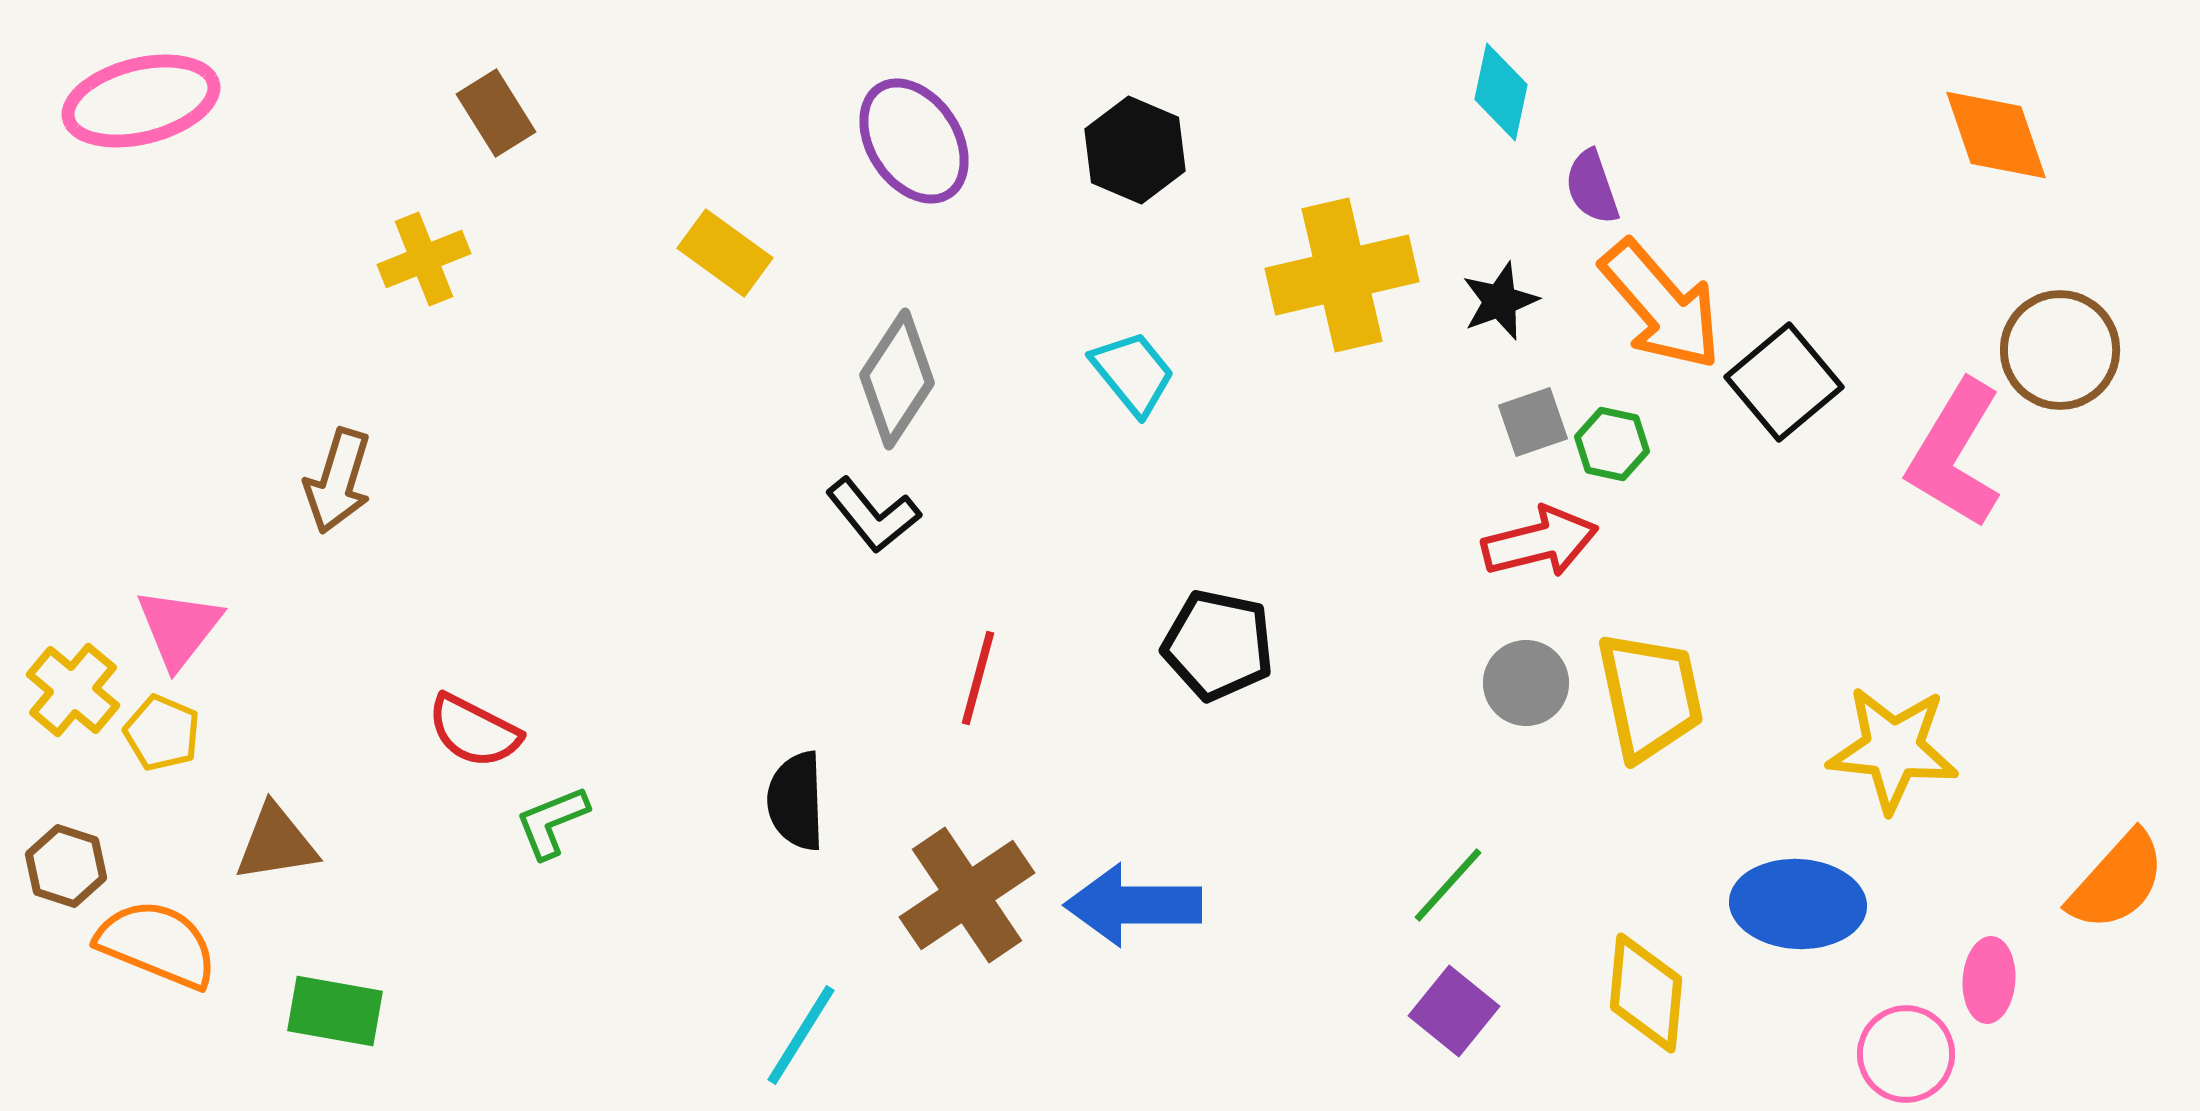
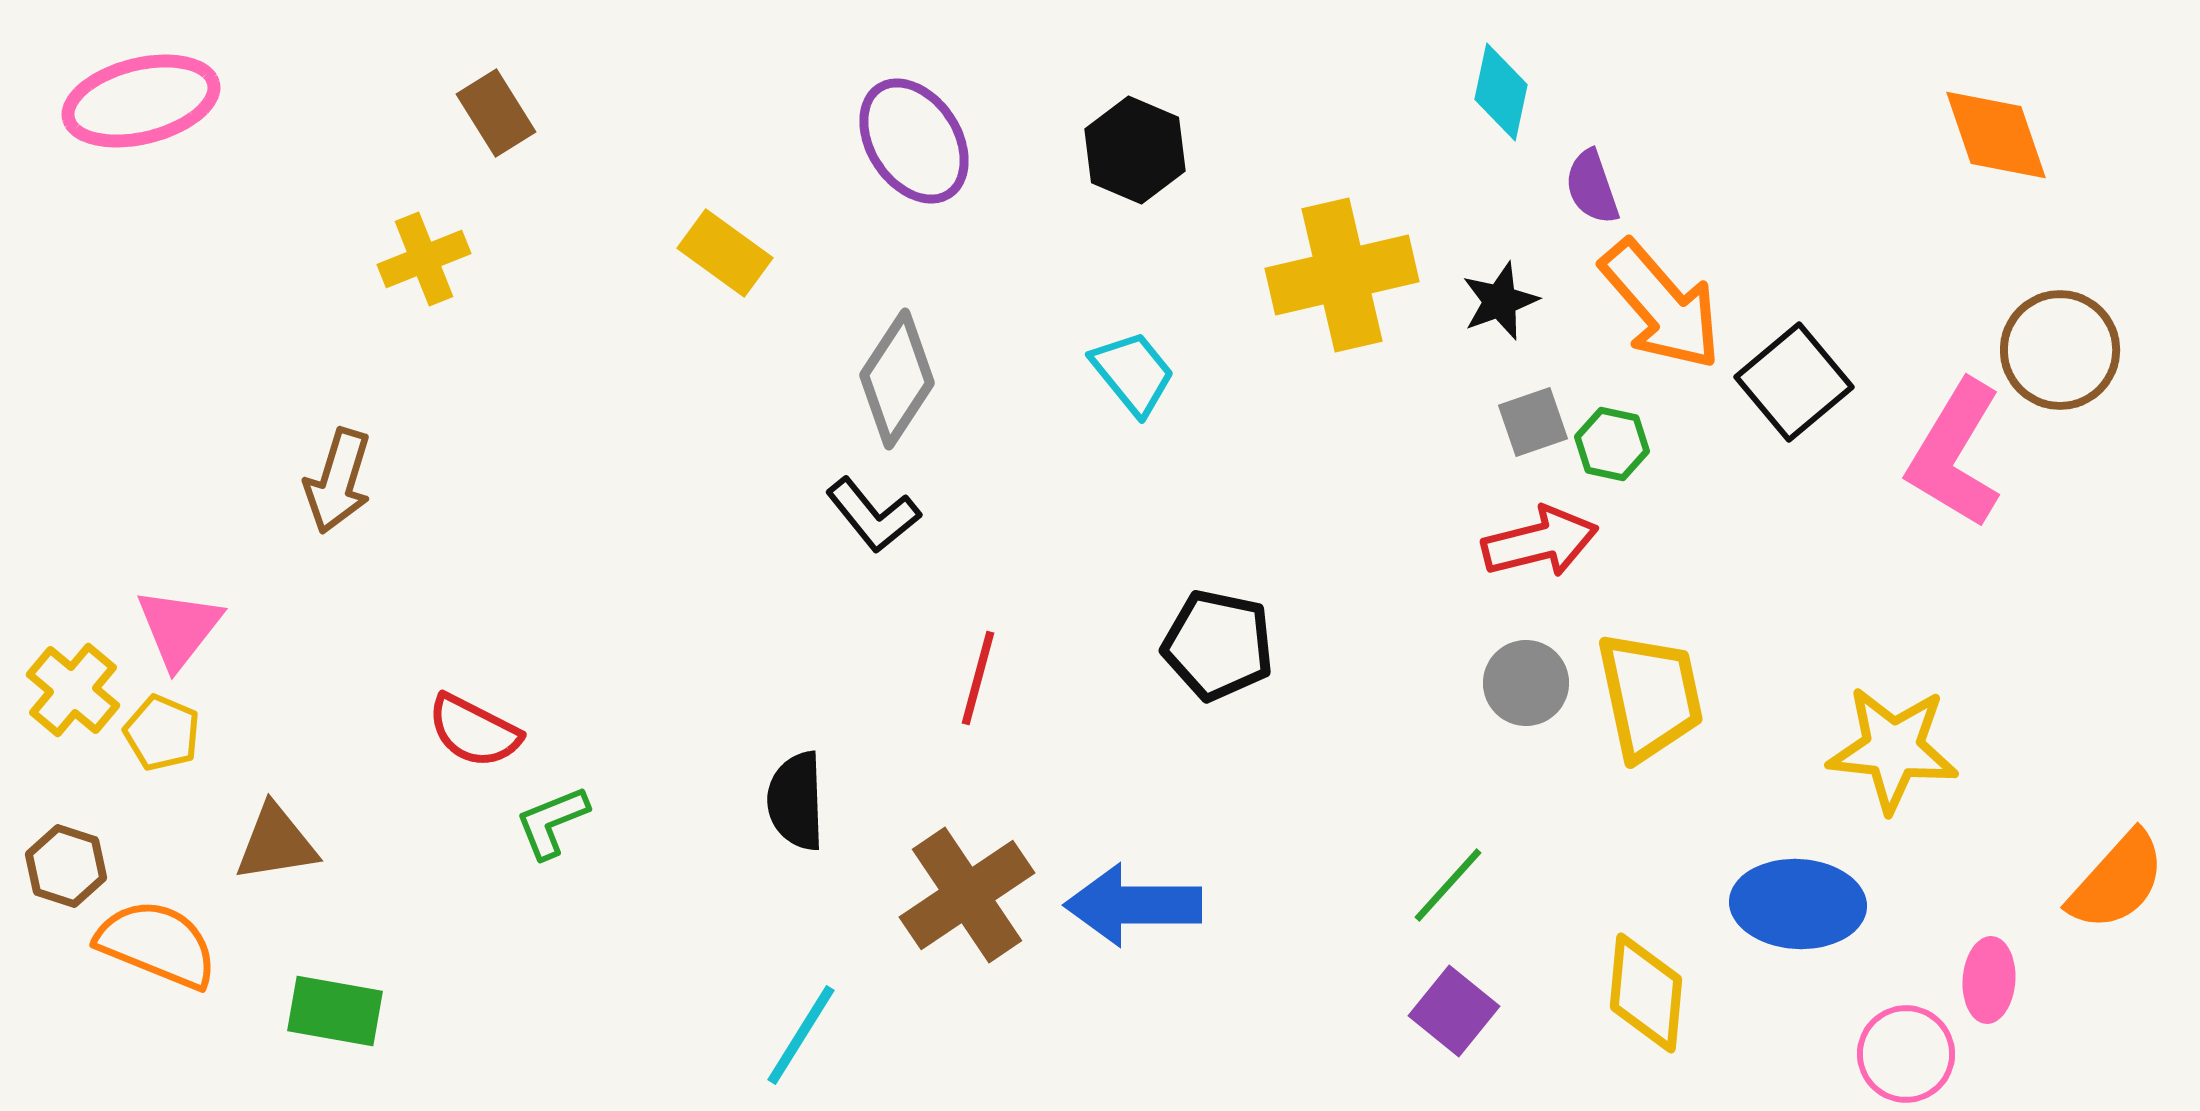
black square at (1784, 382): moved 10 px right
